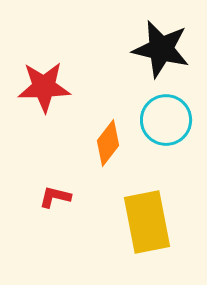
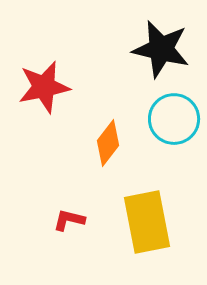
red star: rotated 10 degrees counterclockwise
cyan circle: moved 8 px right, 1 px up
red L-shape: moved 14 px right, 23 px down
